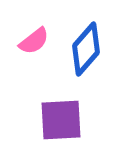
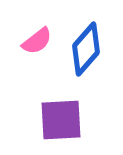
pink semicircle: moved 3 px right
